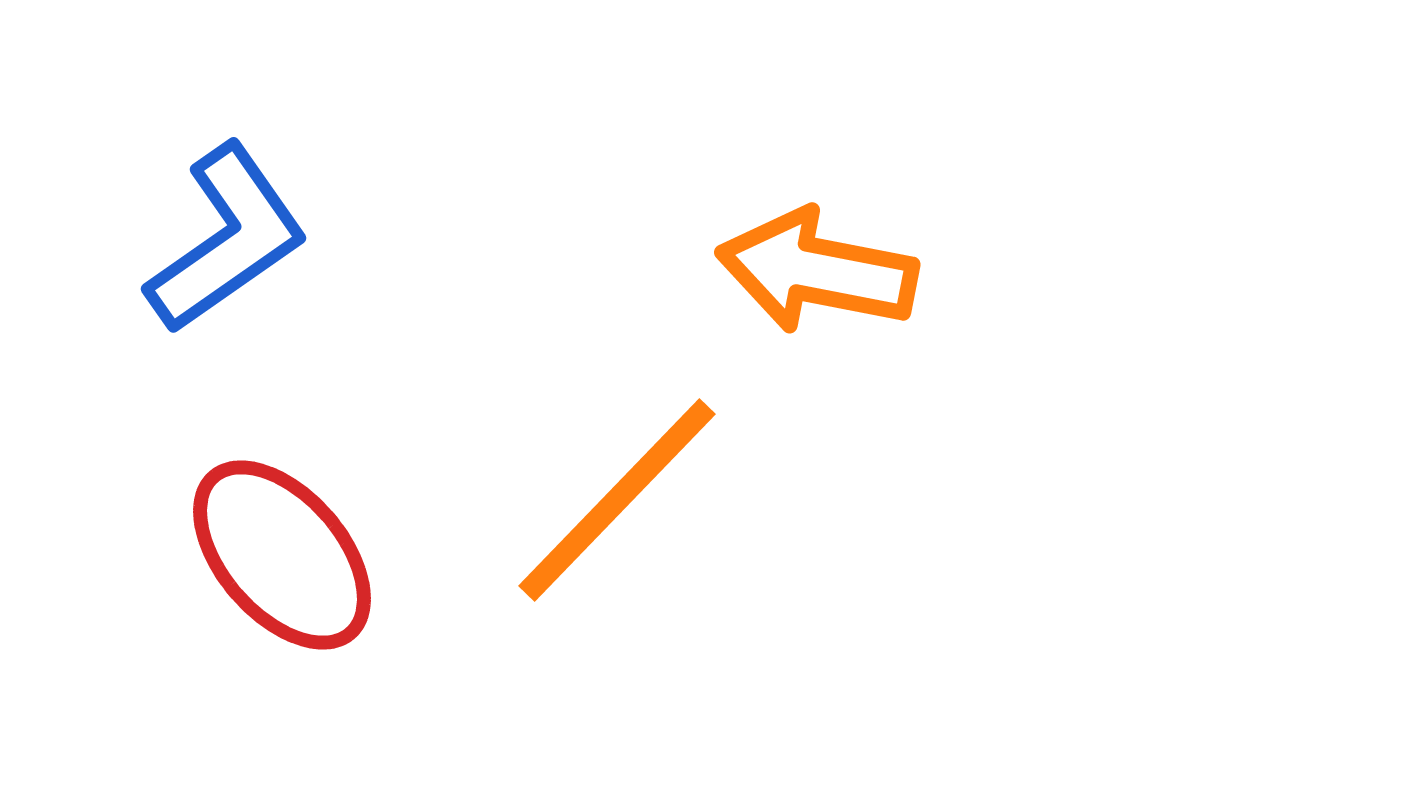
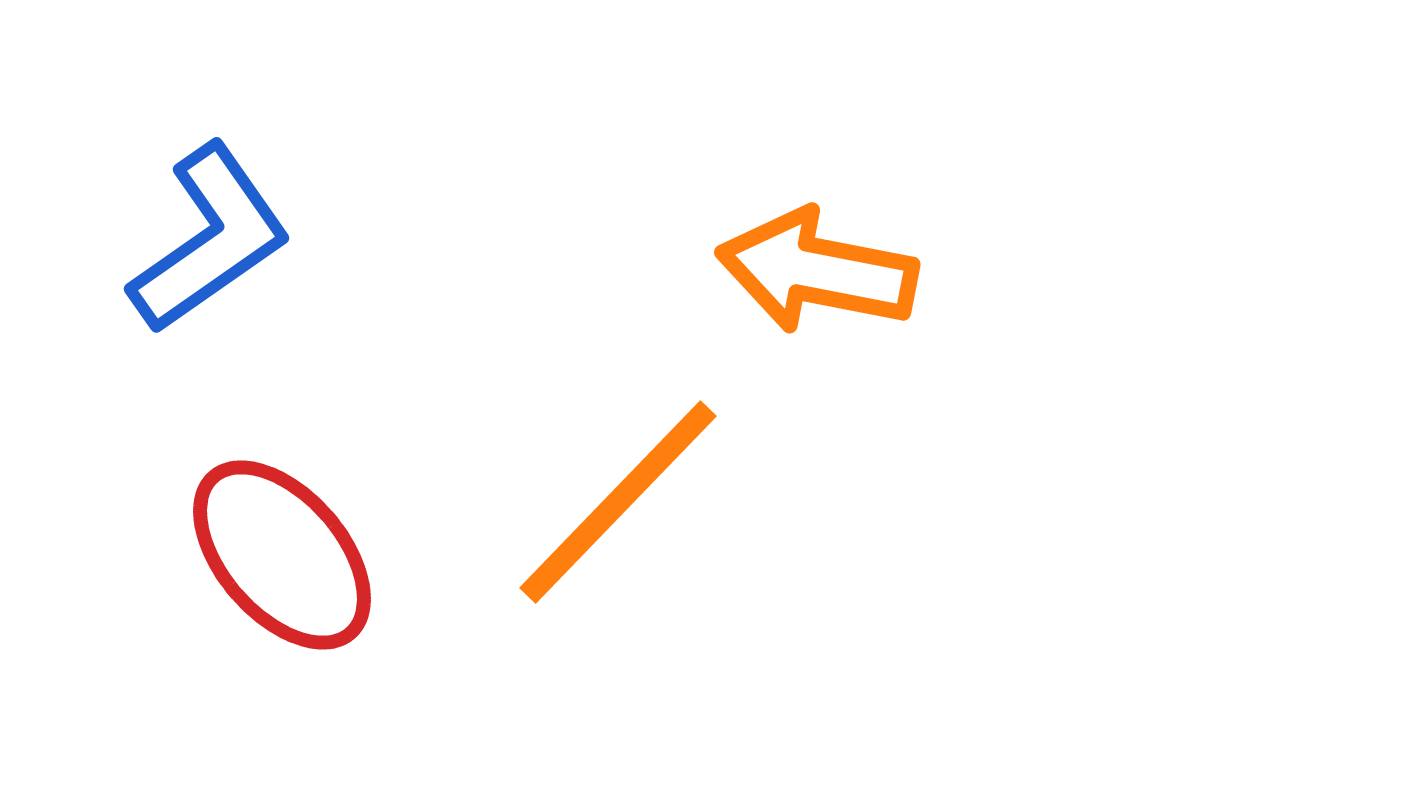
blue L-shape: moved 17 px left
orange line: moved 1 px right, 2 px down
